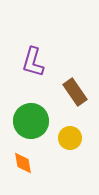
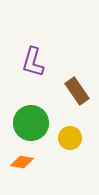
brown rectangle: moved 2 px right, 1 px up
green circle: moved 2 px down
orange diamond: moved 1 px left, 1 px up; rotated 70 degrees counterclockwise
